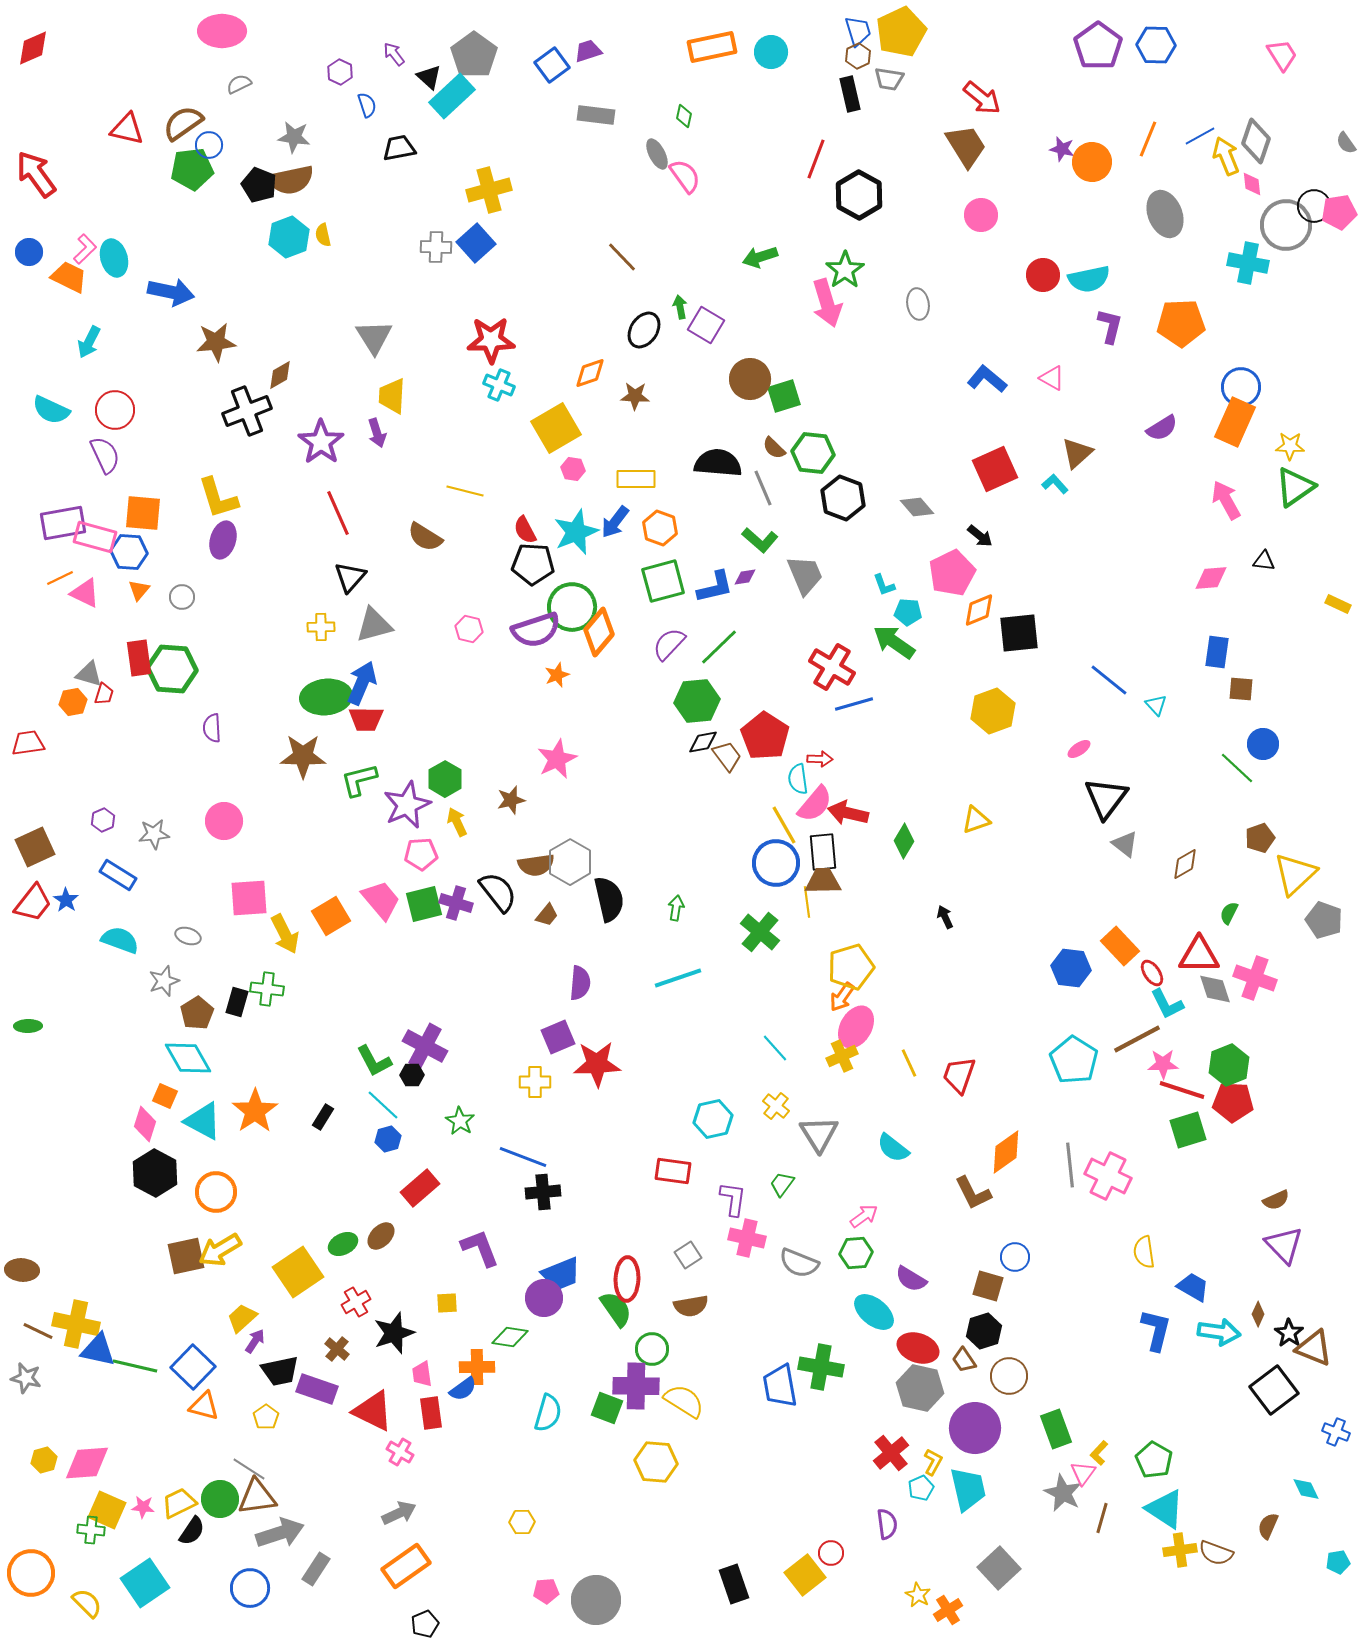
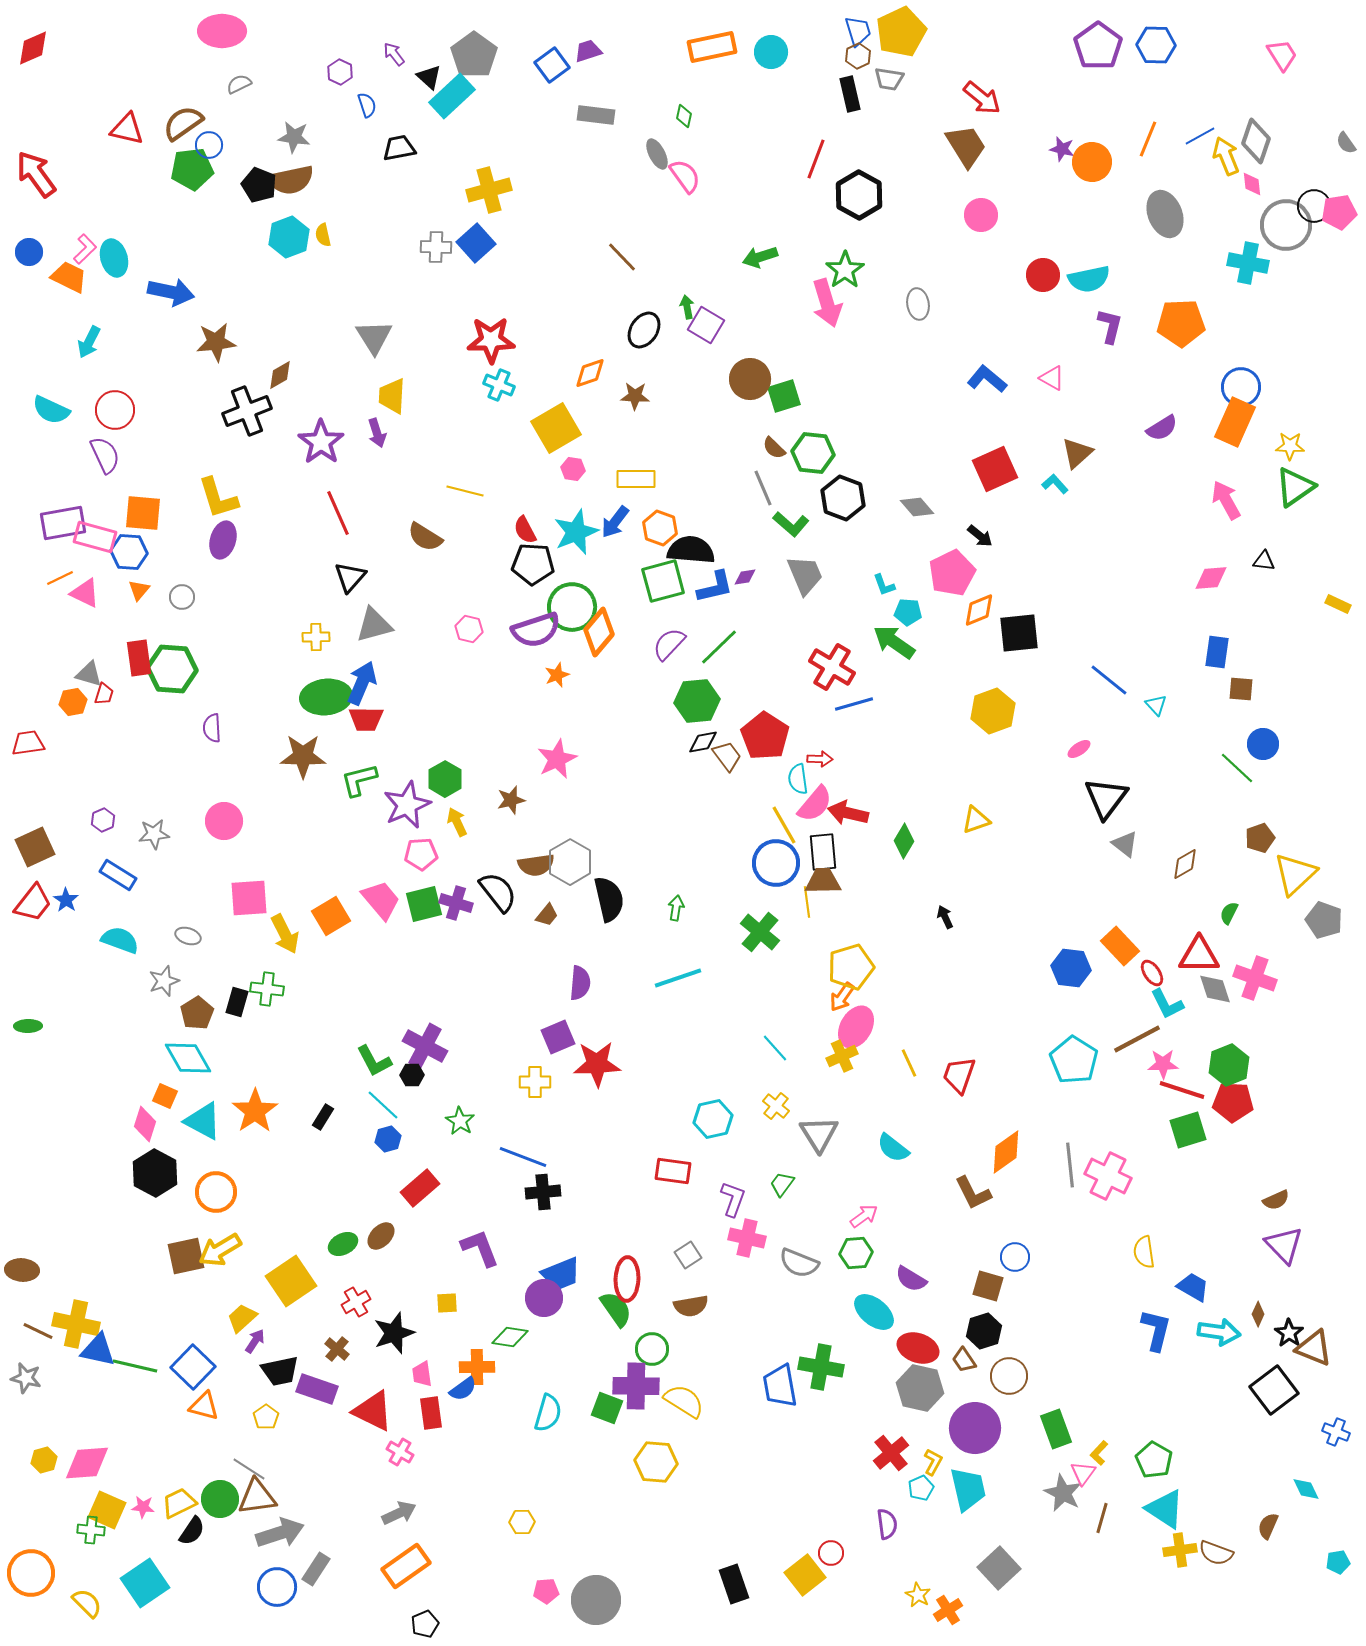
green arrow at (680, 307): moved 7 px right
black semicircle at (718, 463): moved 27 px left, 87 px down
green L-shape at (760, 540): moved 31 px right, 16 px up
yellow cross at (321, 627): moved 5 px left, 10 px down
purple L-shape at (733, 1199): rotated 12 degrees clockwise
yellow square at (298, 1272): moved 7 px left, 9 px down
blue circle at (250, 1588): moved 27 px right, 1 px up
